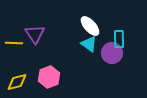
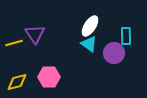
white ellipse: rotated 75 degrees clockwise
cyan rectangle: moved 7 px right, 3 px up
yellow line: rotated 18 degrees counterclockwise
purple circle: moved 2 px right
pink hexagon: rotated 20 degrees clockwise
